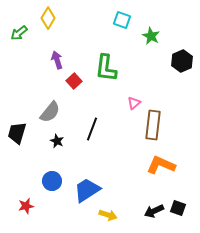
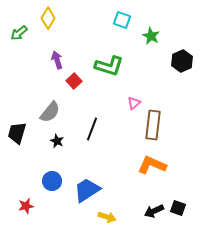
green L-shape: moved 3 px right, 2 px up; rotated 80 degrees counterclockwise
orange L-shape: moved 9 px left
yellow arrow: moved 1 px left, 2 px down
